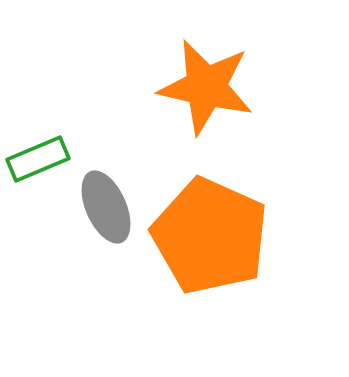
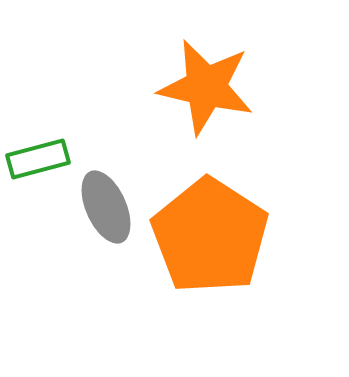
green rectangle: rotated 8 degrees clockwise
orange pentagon: rotated 9 degrees clockwise
